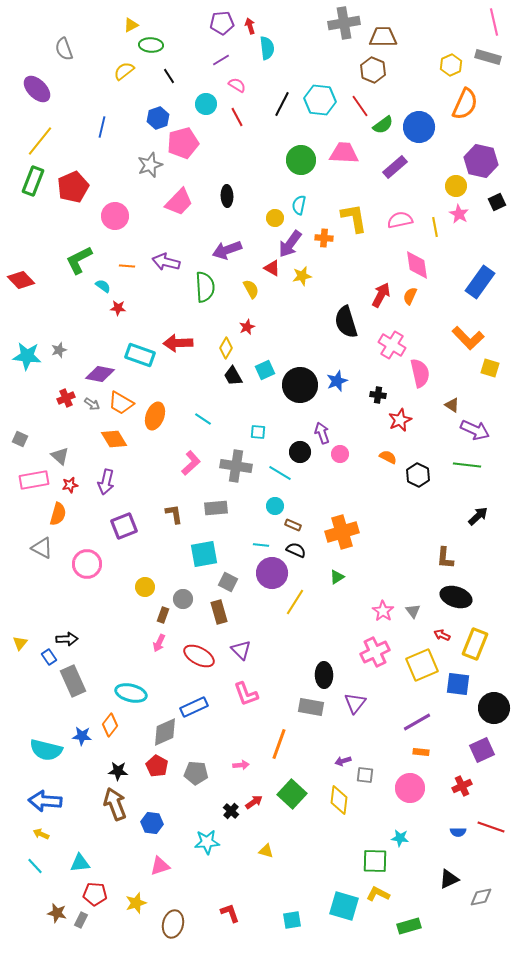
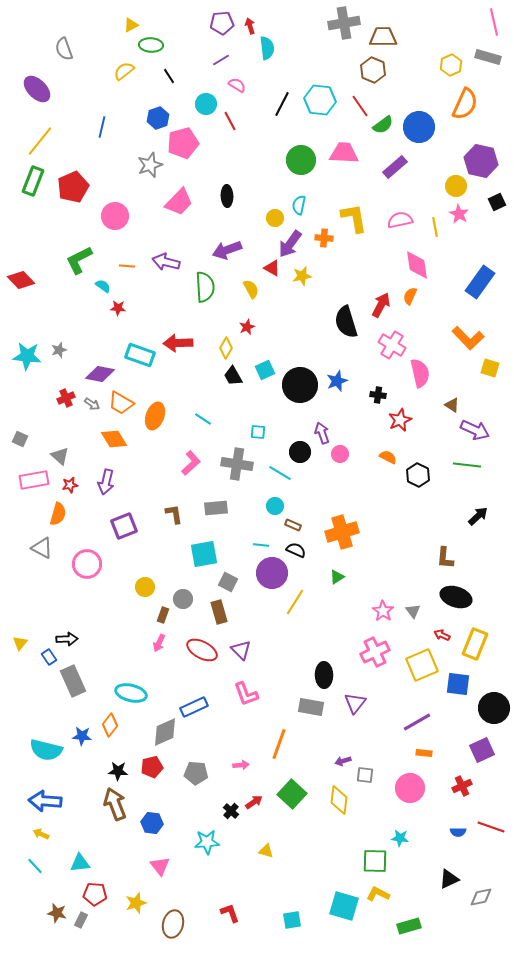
red line at (237, 117): moved 7 px left, 4 px down
red arrow at (381, 295): moved 10 px down
gray cross at (236, 466): moved 1 px right, 2 px up
red ellipse at (199, 656): moved 3 px right, 6 px up
orange rectangle at (421, 752): moved 3 px right, 1 px down
red pentagon at (157, 766): moved 5 px left, 1 px down; rotated 30 degrees clockwise
pink triangle at (160, 866): rotated 50 degrees counterclockwise
